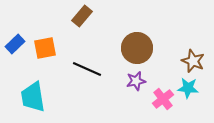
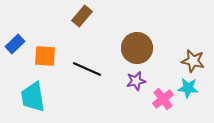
orange square: moved 8 px down; rotated 15 degrees clockwise
brown star: rotated 10 degrees counterclockwise
